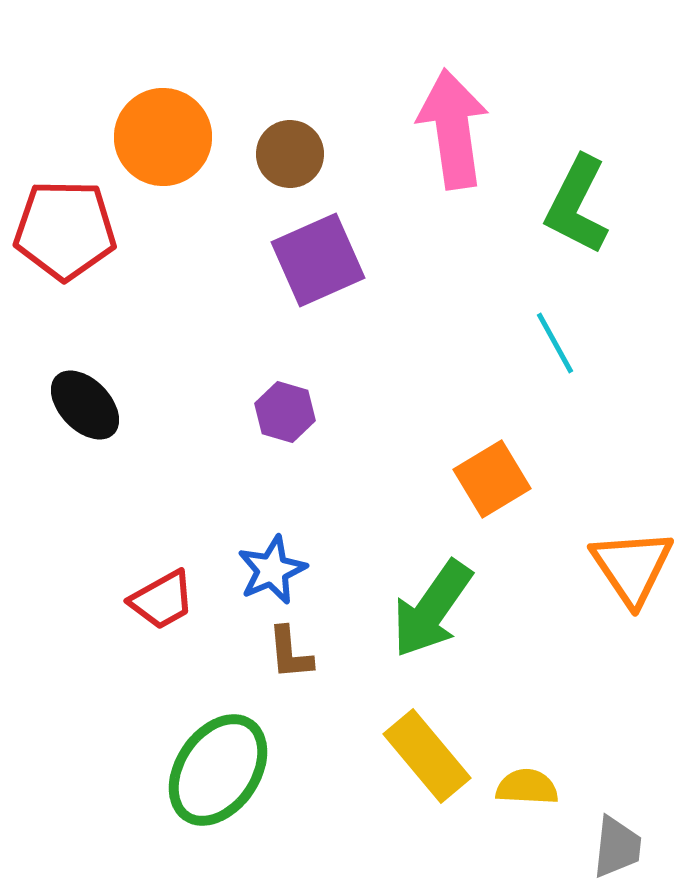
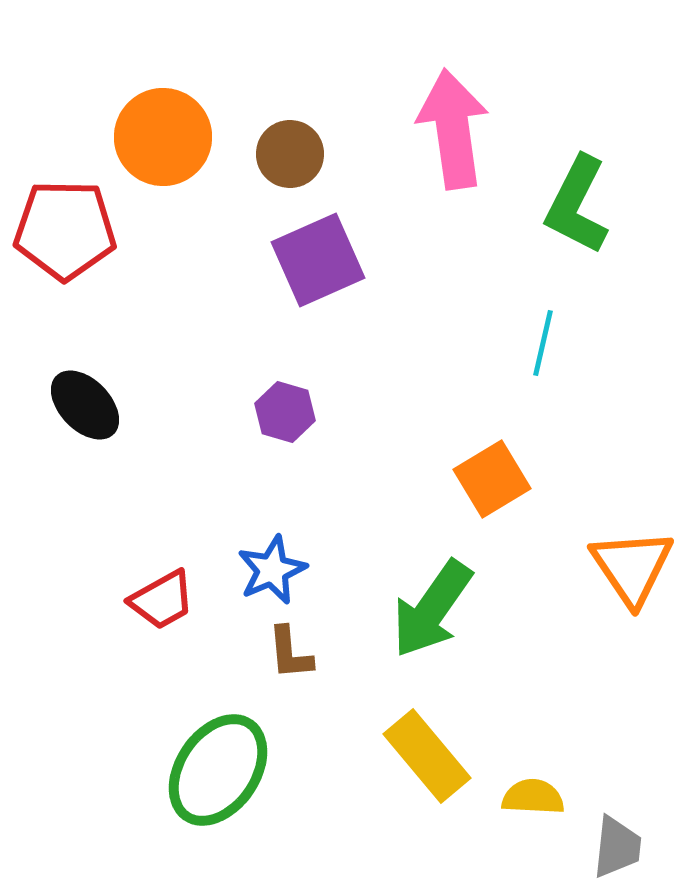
cyan line: moved 12 px left; rotated 42 degrees clockwise
yellow semicircle: moved 6 px right, 10 px down
